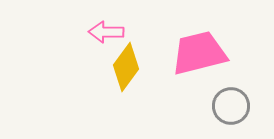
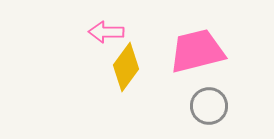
pink trapezoid: moved 2 px left, 2 px up
gray circle: moved 22 px left
